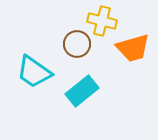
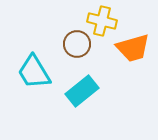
cyan trapezoid: rotated 24 degrees clockwise
